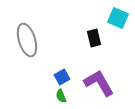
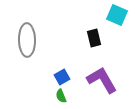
cyan square: moved 1 px left, 3 px up
gray ellipse: rotated 16 degrees clockwise
purple L-shape: moved 3 px right, 3 px up
